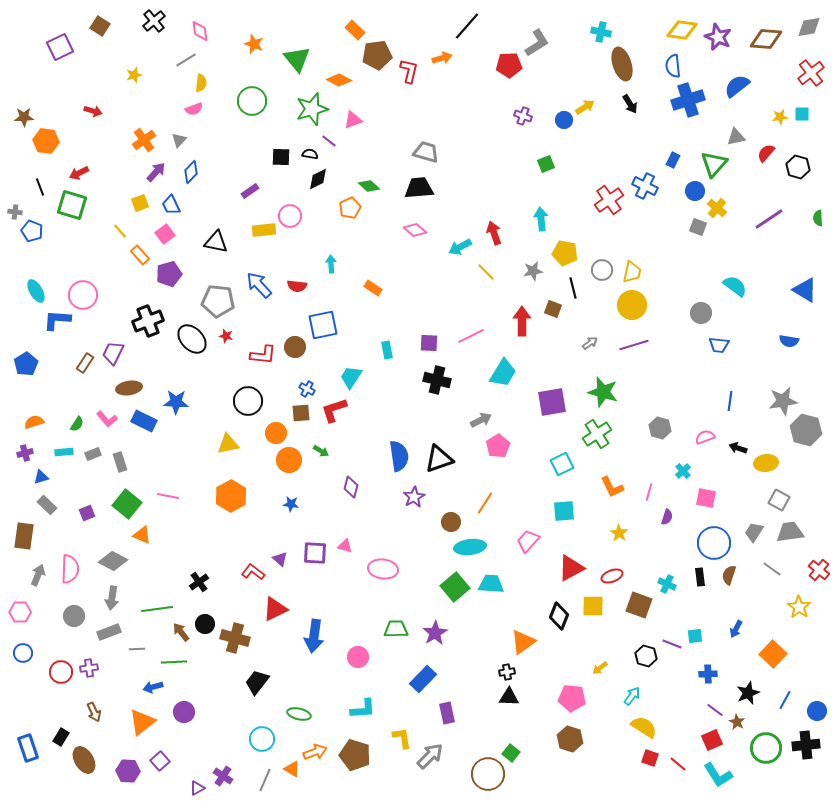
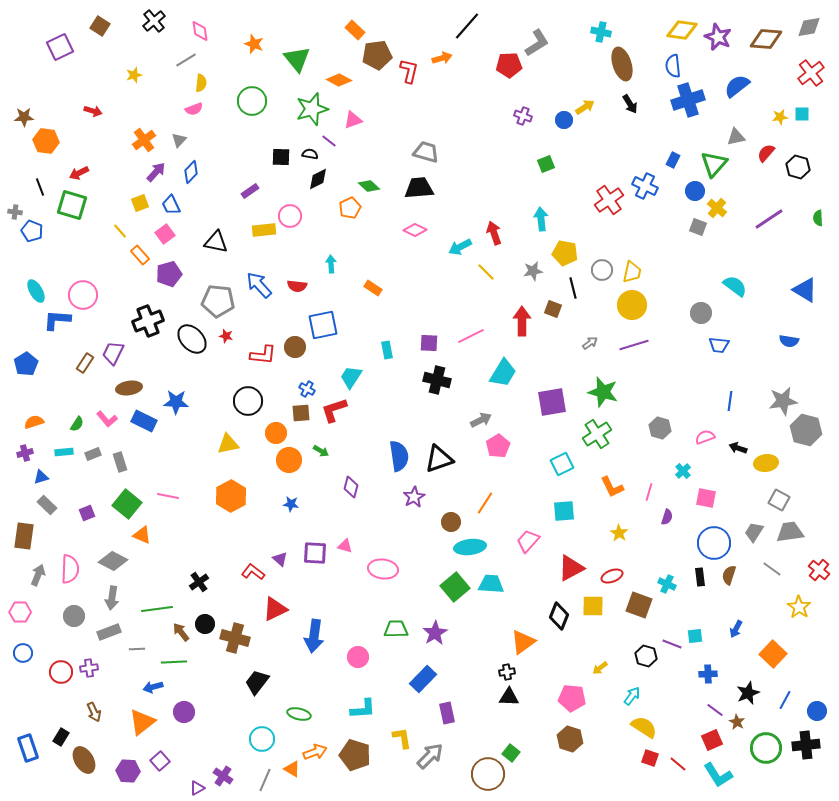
pink diamond at (415, 230): rotated 15 degrees counterclockwise
